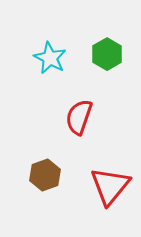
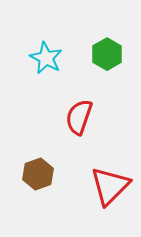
cyan star: moved 4 px left
brown hexagon: moved 7 px left, 1 px up
red triangle: rotated 6 degrees clockwise
